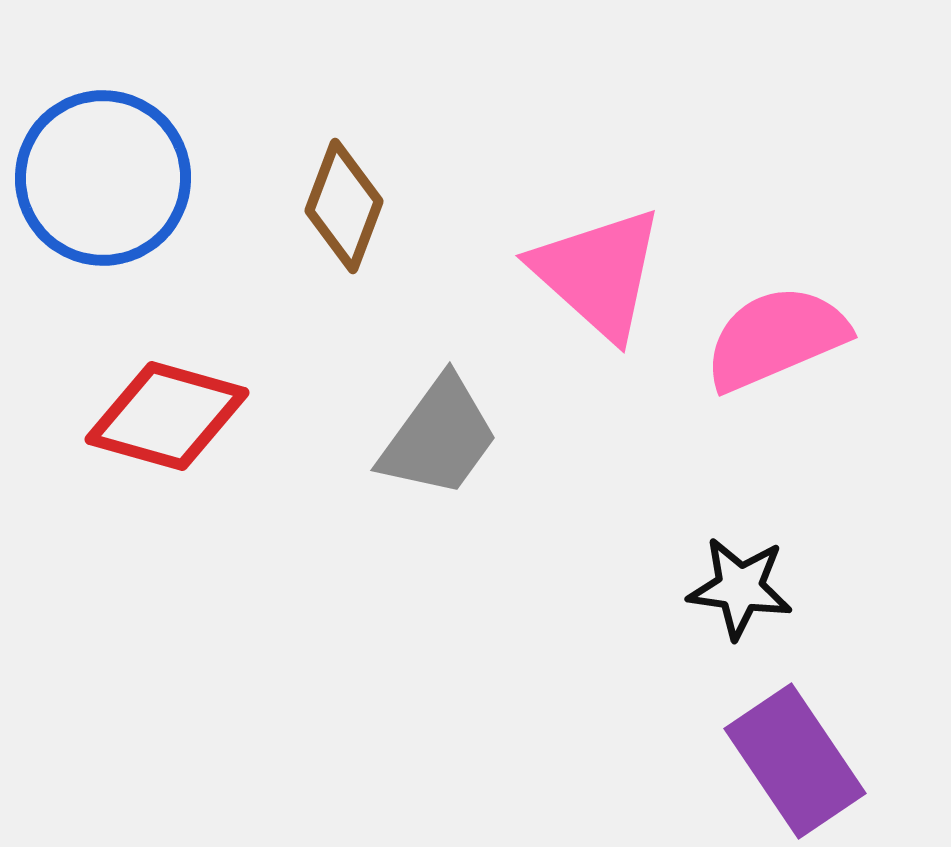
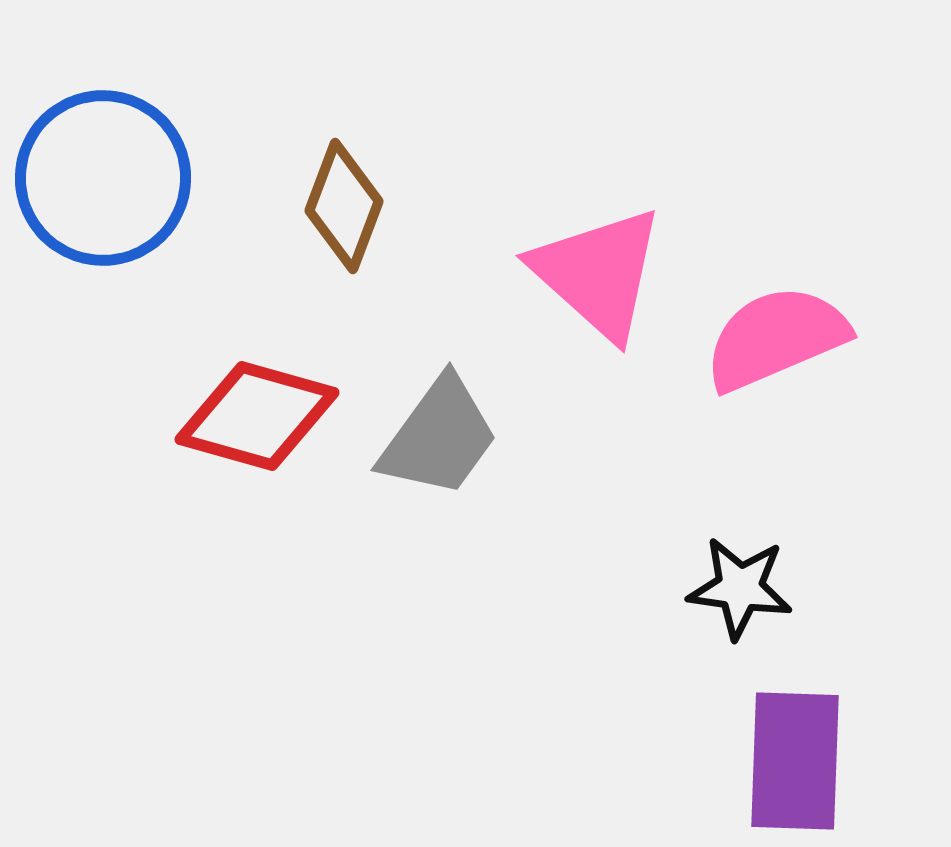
red diamond: moved 90 px right
purple rectangle: rotated 36 degrees clockwise
